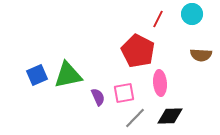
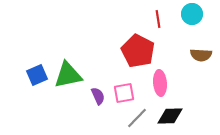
red line: rotated 36 degrees counterclockwise
purple semicircle: moved 1 px up
gray line: moved 2 px right
